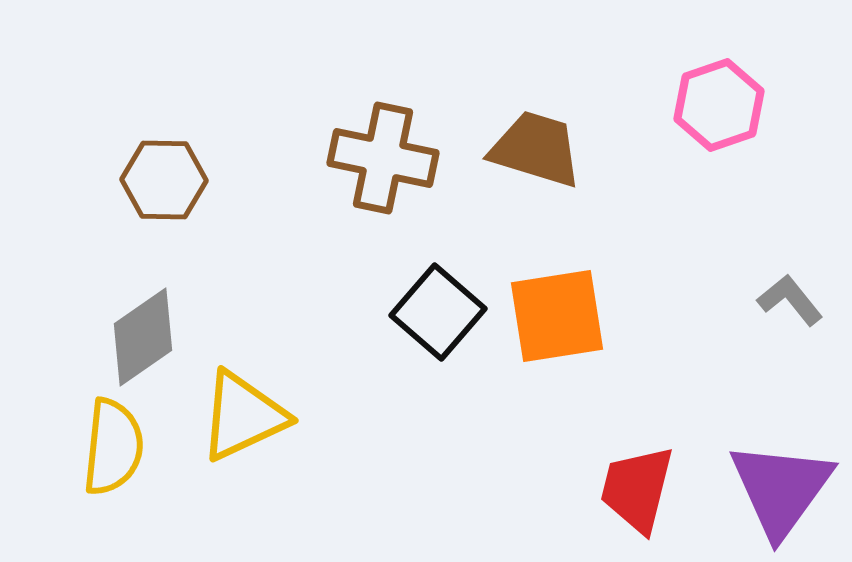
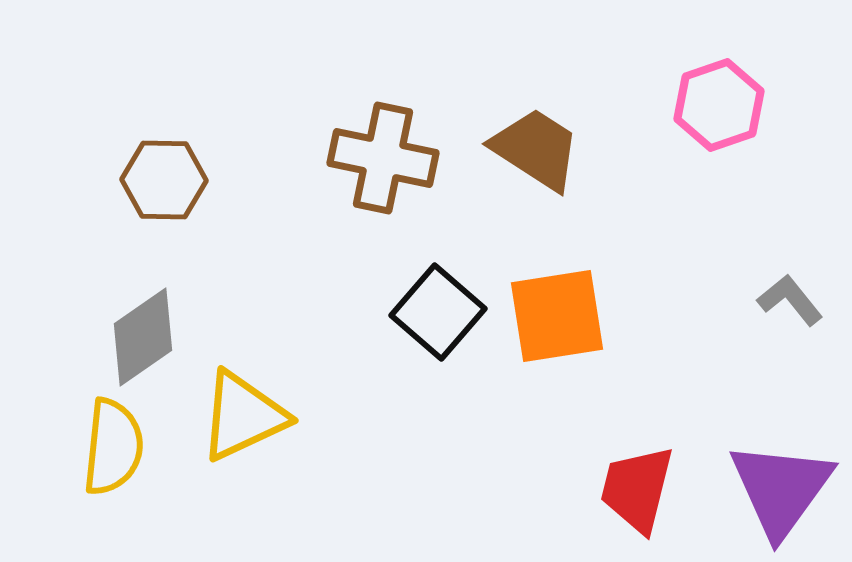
brown trapezoid: rotated 16 degrees clockwise
